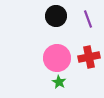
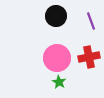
purple line: moved 3 px right, 2 px down
